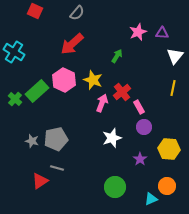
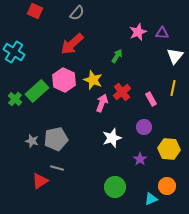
pink rectangle: moved 12 px right, 8 px up
